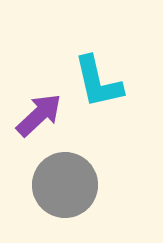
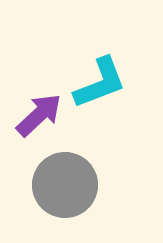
cyan L-shape: moved 2 px right, 1 px down; rotated 98 degrees counterclockwise
